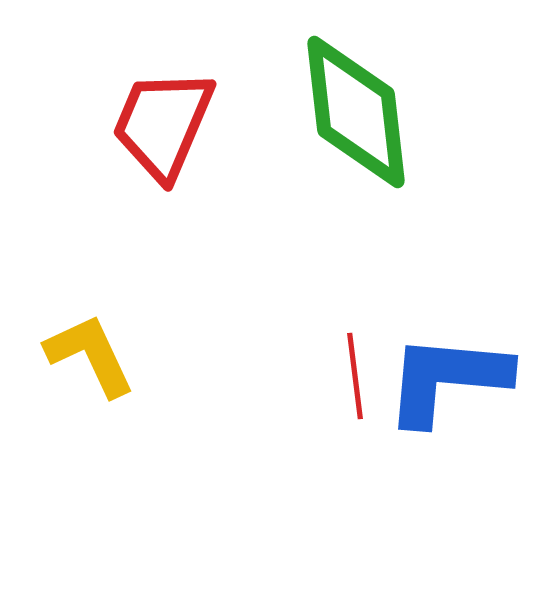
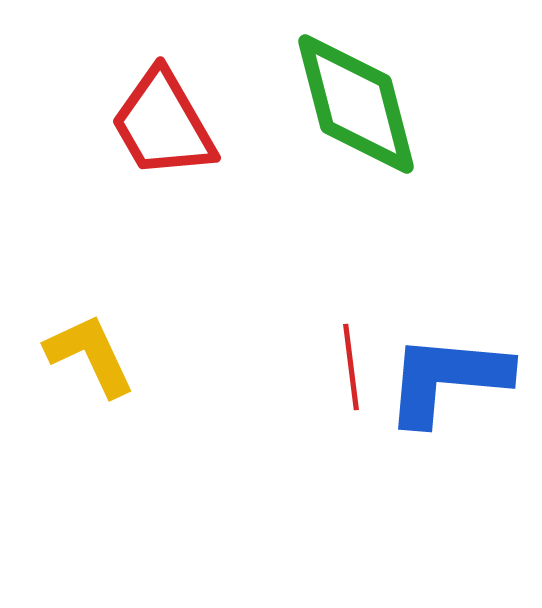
green diamond: moved 8 px up; rotated 8 degrees counterclockwise
red trapezoid: rotated 53 degrees counterclockwise
red line: moved 4 px left, 9 px up
